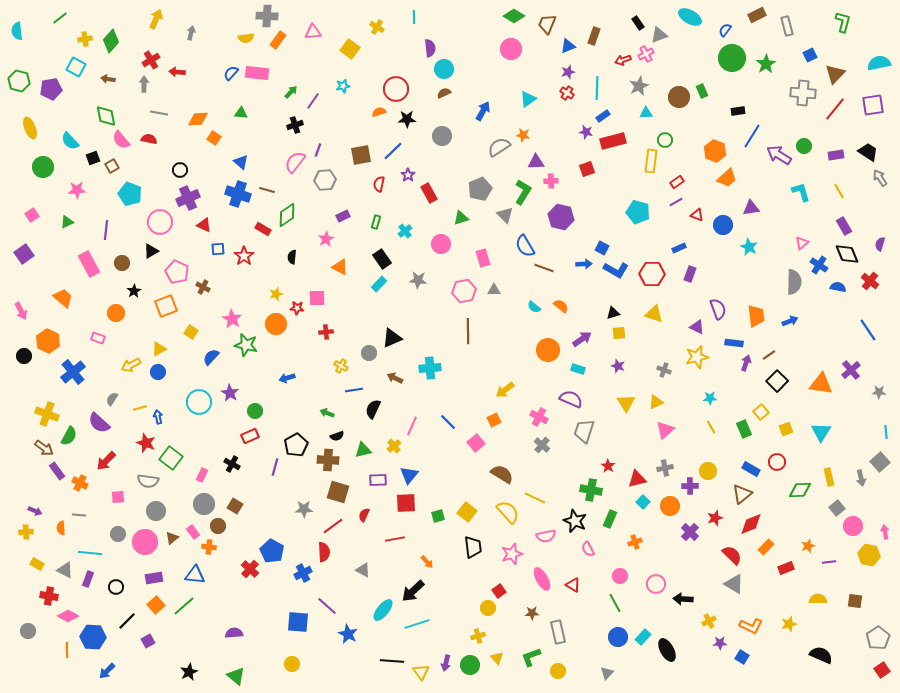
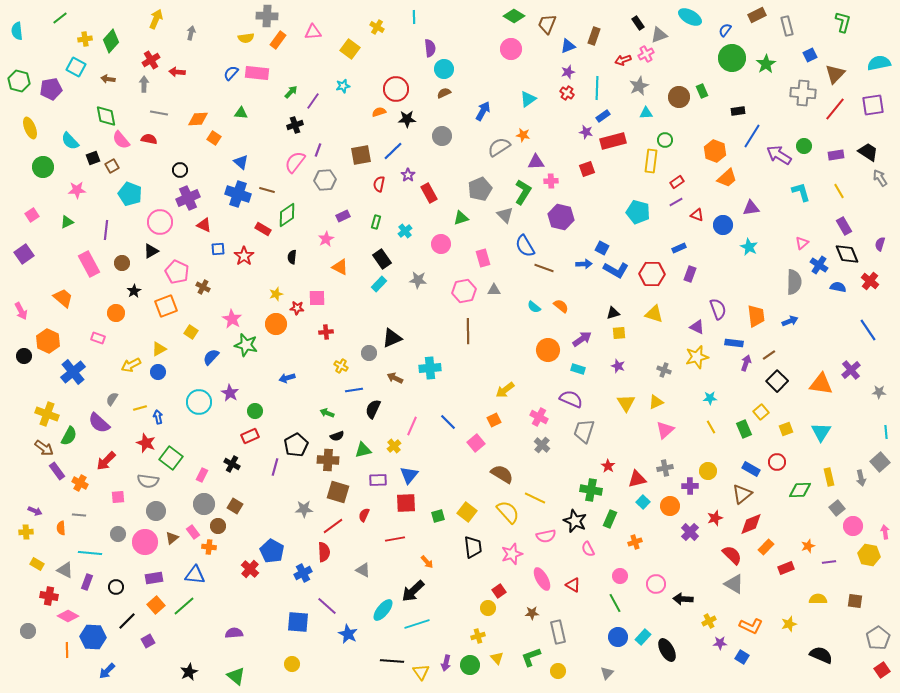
purple rectangle at (88, 579): moved 1 px left, 3 px down
